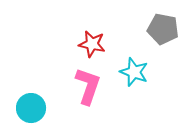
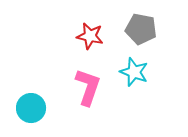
gray pentagon: moved 22 px left
red star: moved 2 px left, 8 px up
pink L-shape: moved 1 px down
